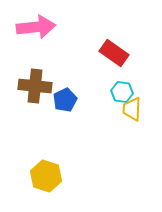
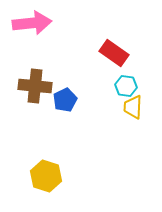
pink arrow: moved 4 px left, 4 px up
cyan hexagon: moved 4 px right, 6 px up
yellow trapezoid: moved 1 px right, 2 px up
